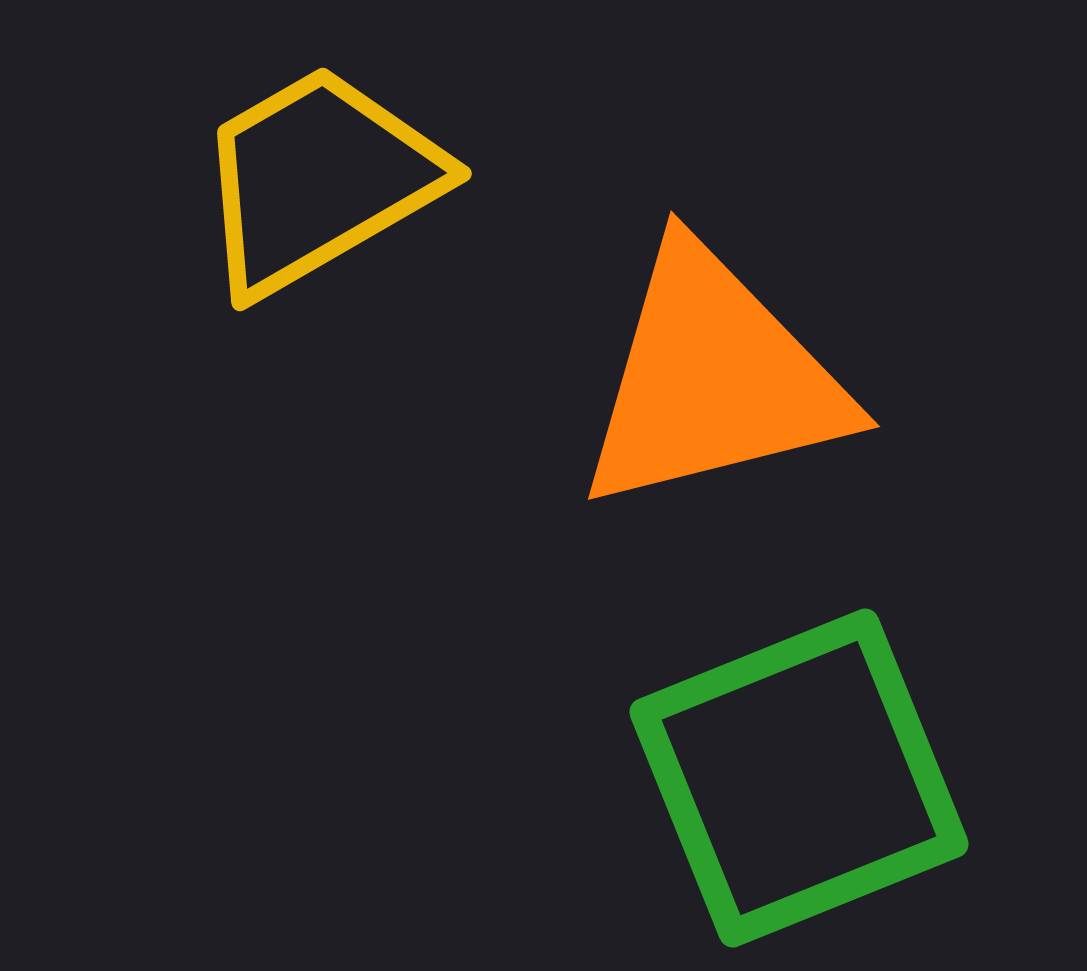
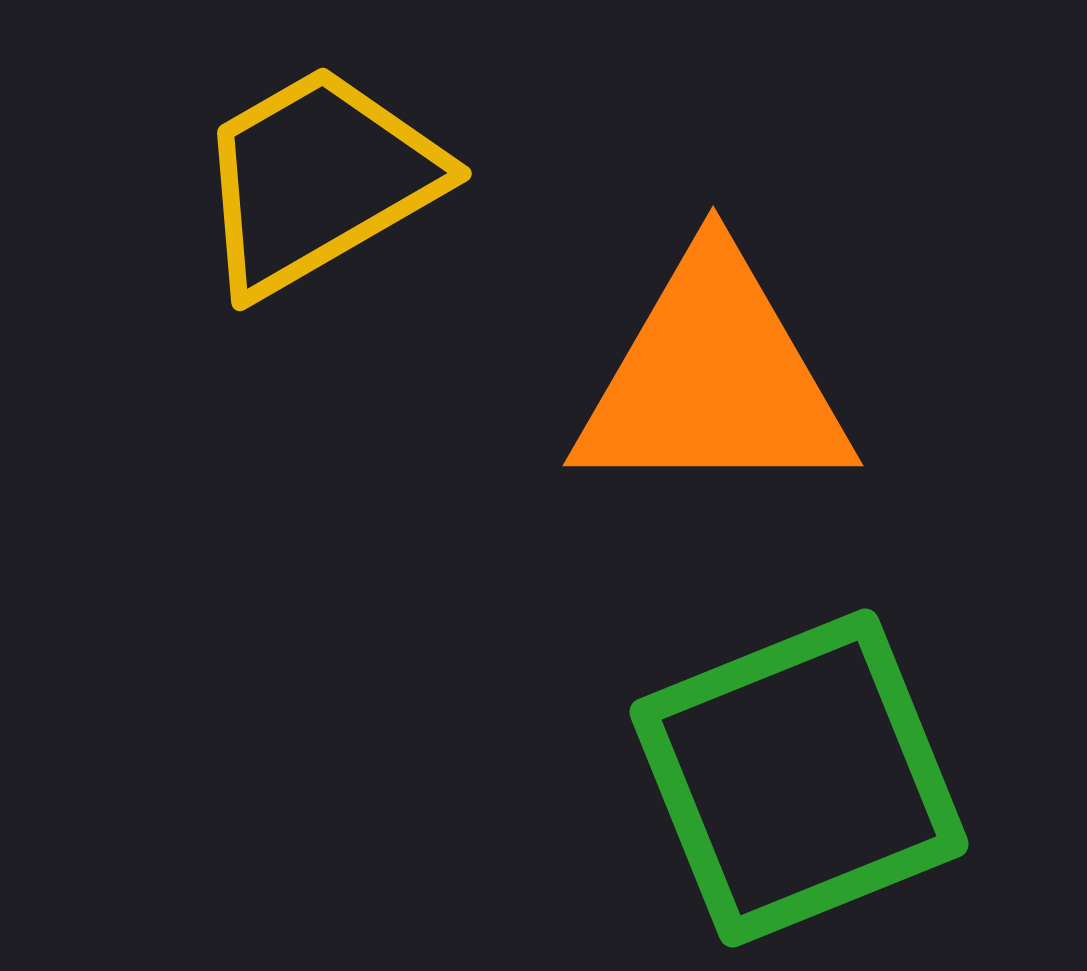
orange triangle: rotated 14 degrees clockwise
